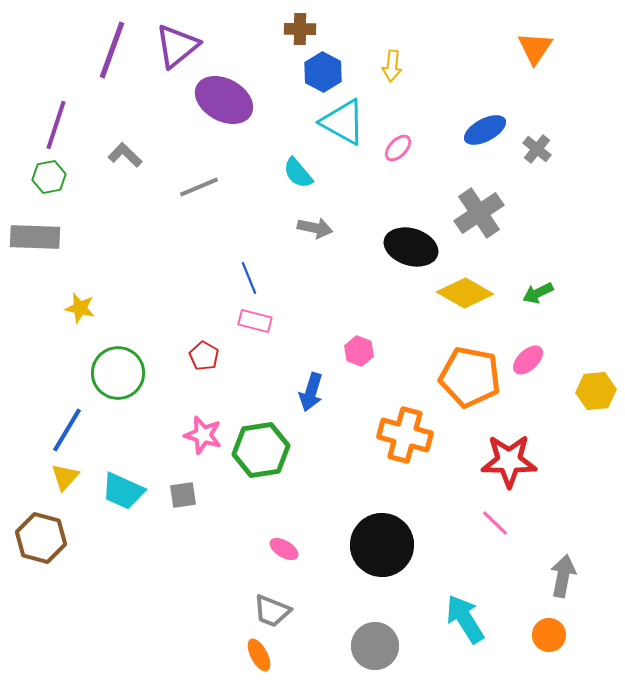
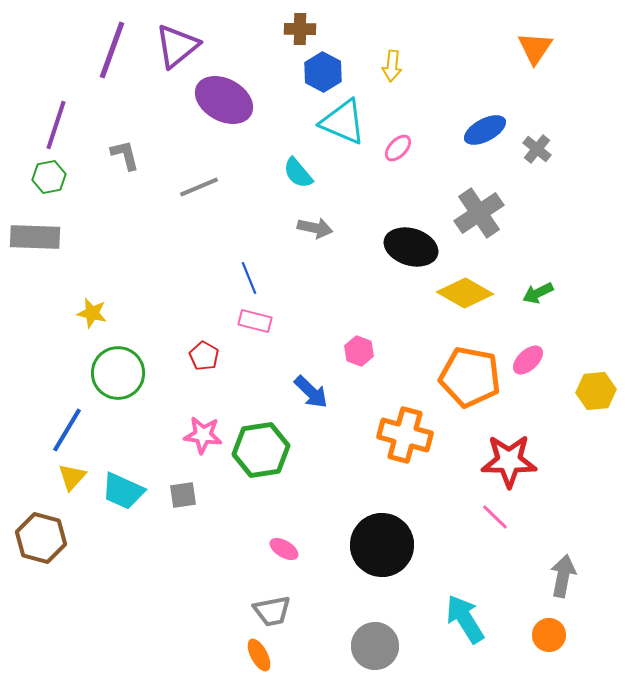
cyan triangle at (343, 122): rotated 6 degrees counterclockwise
gray L-shape at (125, 155): rotated 32 degrees clockwise
yellow star at (80, 308): moved 12 px right, 5 px down
blue arrow at (311, 392): rotated 63 degrees counterclockwise
pink star at (203, 435): rotated 9 degrees counterclockwise
yellow triangle at (65, 477): moved 7 px right
pink line at (495, 523): moved 6 px up
gray trapezoid at (272, 611): rotated 33 degrees counterclockwise
